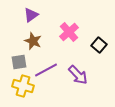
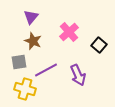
purple triangle: moved 2 px down; rotated 14 degrees counterclockwise
purple arrow: rotated 20 degrees clockwise
yellow cross: moved 2 px right, 3 px down
